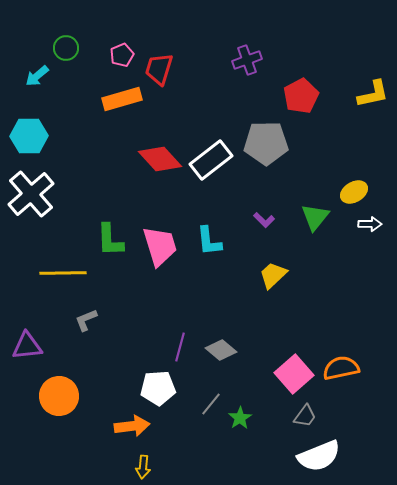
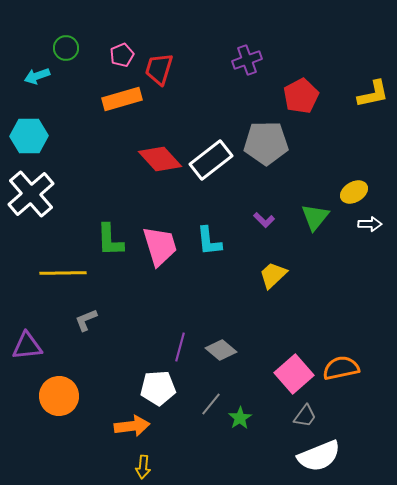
cyan arrow: rotated 20 degrees clockwise
